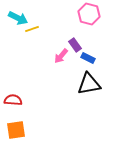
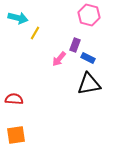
pink hexagon: moved 1 px down
cyan arrow: rotated 12 degrees counterclockwise
yellow line: moved 3 px right, 4 px down; rotated 40 degrees counterclockwise
purple rectangle: rotated 56 degrees clockwise
pink arrow: moved 2 px left, 3 px down
red semicircle: moved 1 px right, 1 px up
orange square: moved 5 px down
